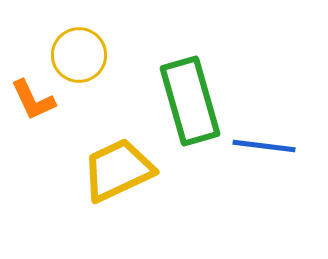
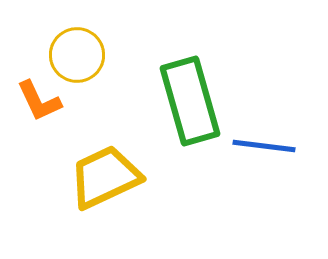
yellow circle: moved 2 px left
orange L-shape: moved 6 px right, 1 px down
yellow trapezoid: moved 13 px left, 7 px down
